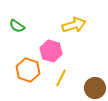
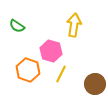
yellow arrow: rotated 65 degrees counterclockwise
yellow line: moved 4 px up
brown circle: moved 4 px up
